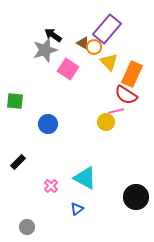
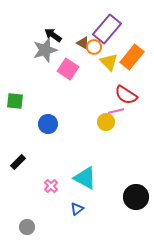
orange rectangle: moved 17 px up; rotated 15 degrees clockwise
